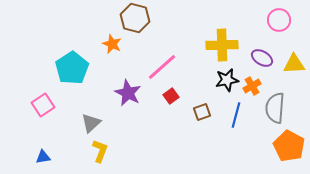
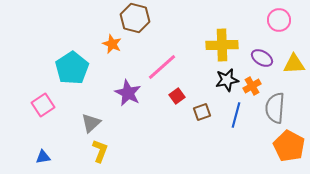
red square: moved 6 px right
